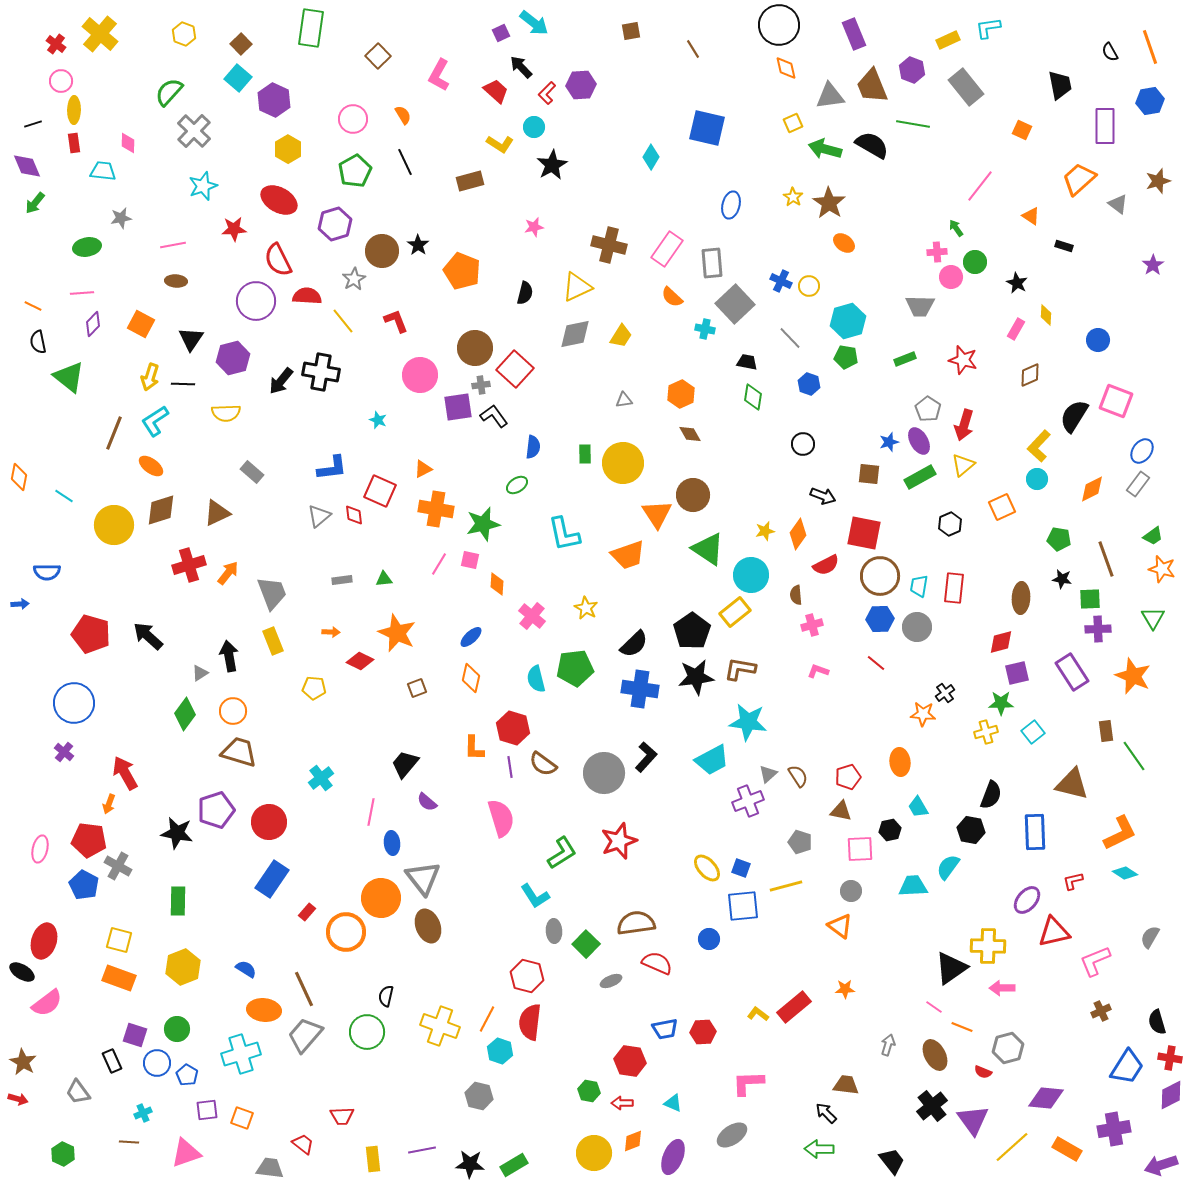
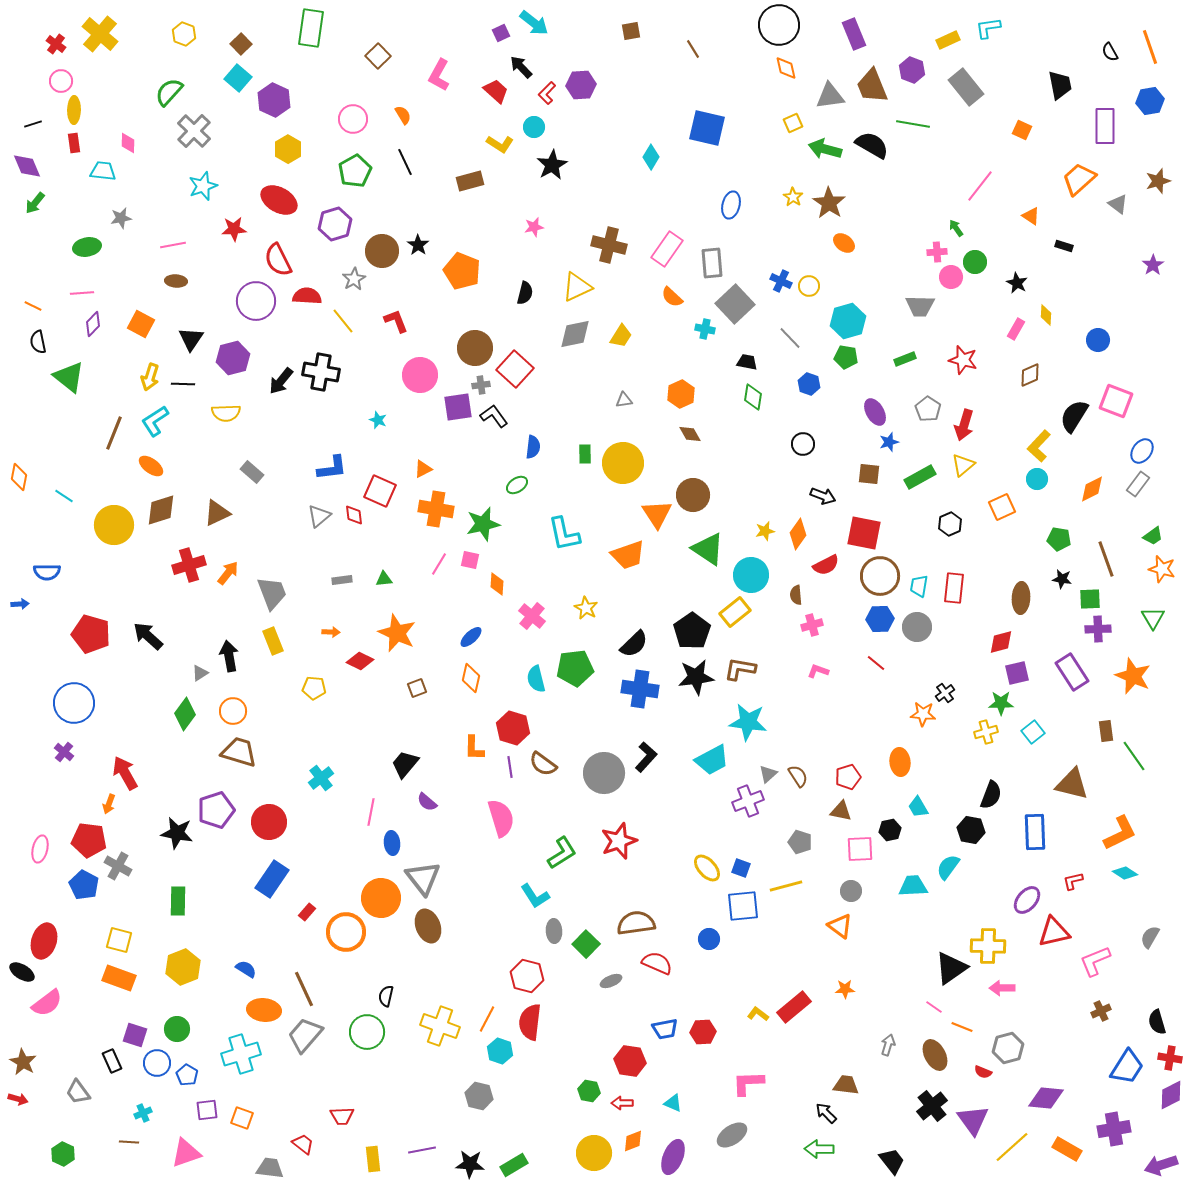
purple ellipse at (919, 441): moved 44 px left, 29 px up
